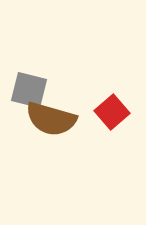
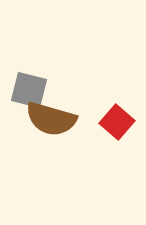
red square: moved 5 px right, 10 px down; rotated 8 degrees counterclockwise
